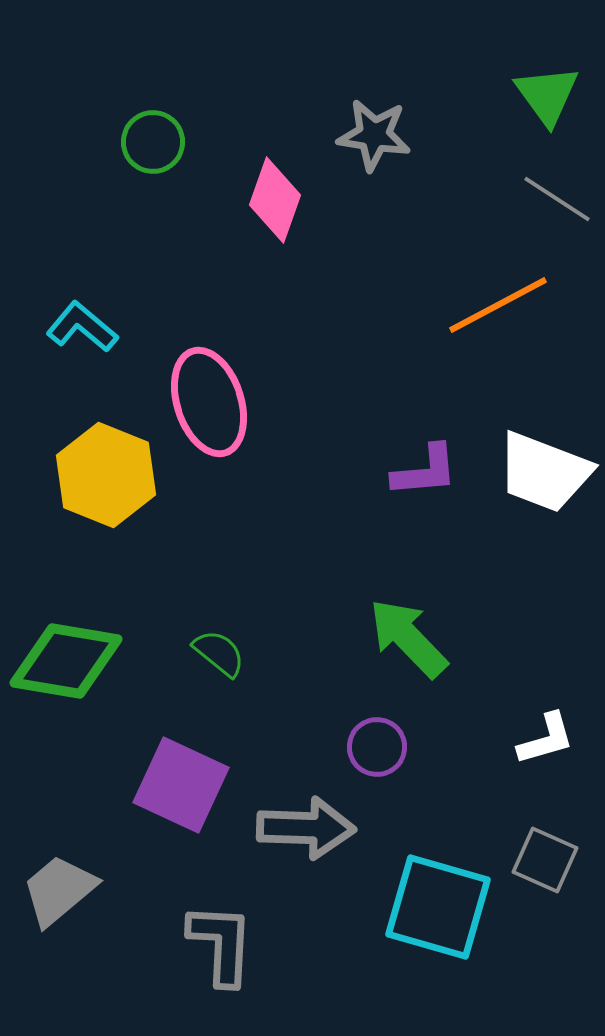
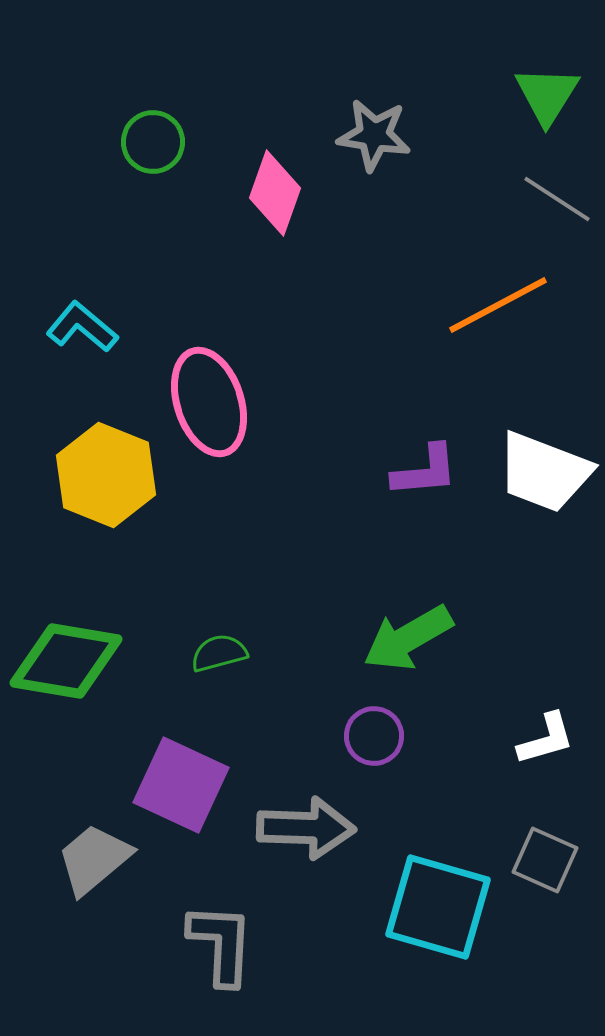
green triangle: rotated 8 degrees clockwise
pink diamond: moved 7 px up
green arrow: rotated 76 degrees counterclockwise
green semicircle: rotated 54 degrees counterclockwise
purple circle: moved 3 px left, 11 px up
gray trapezoid: moved 35 px right, 31 px up
